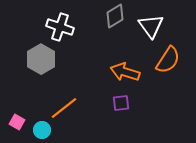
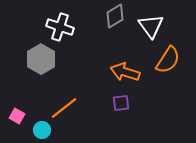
pink square: moved 6 px up
